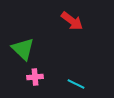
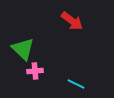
pink cross: moved 6 px up
